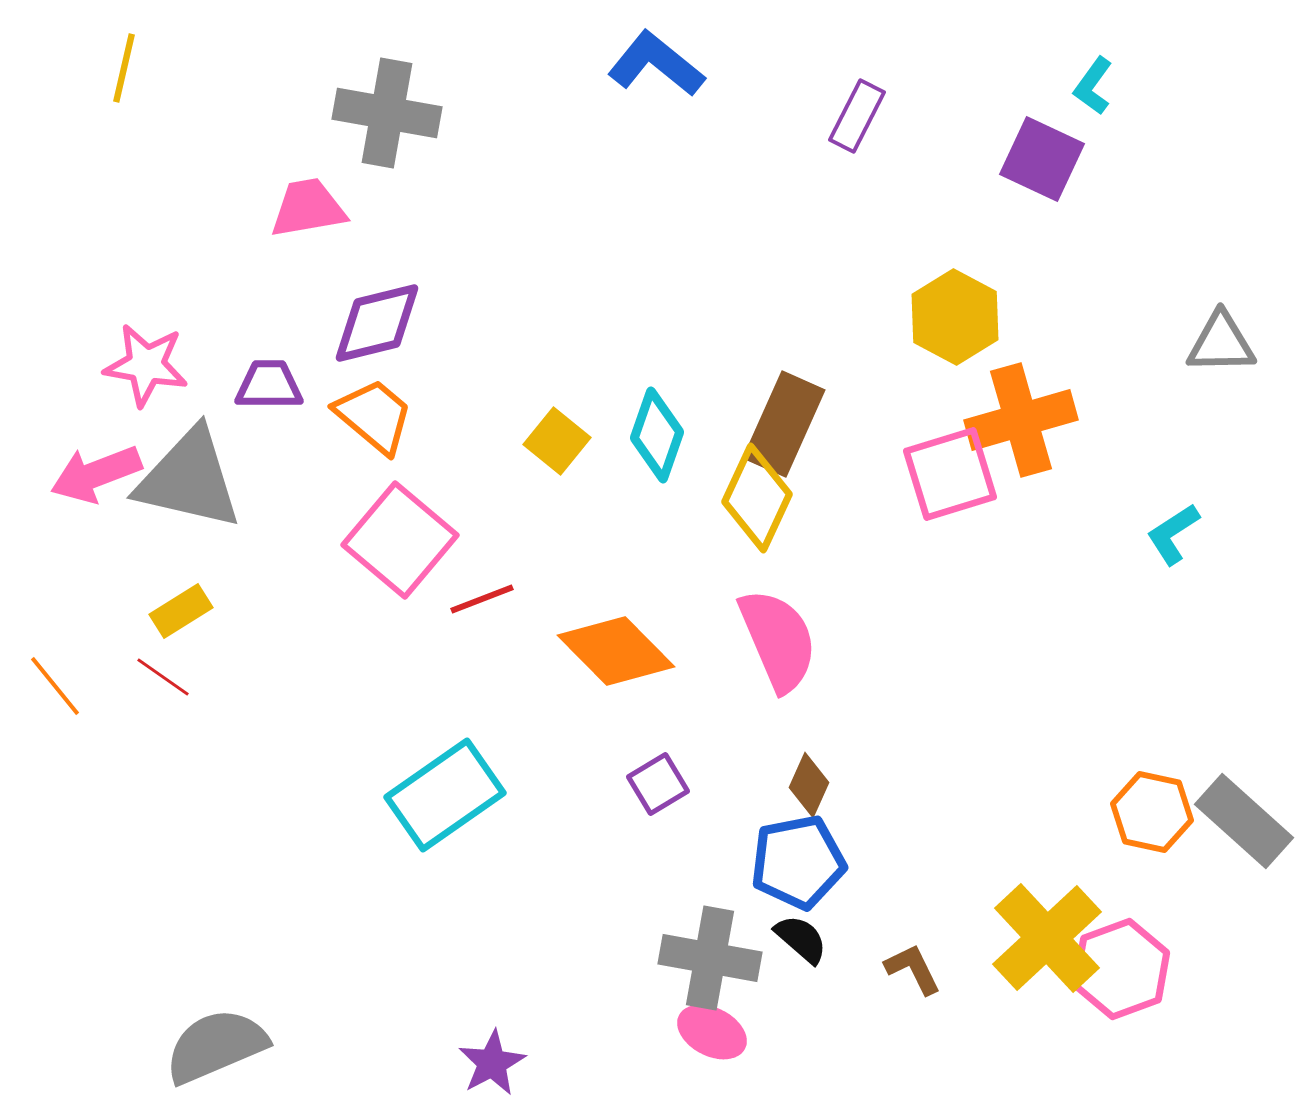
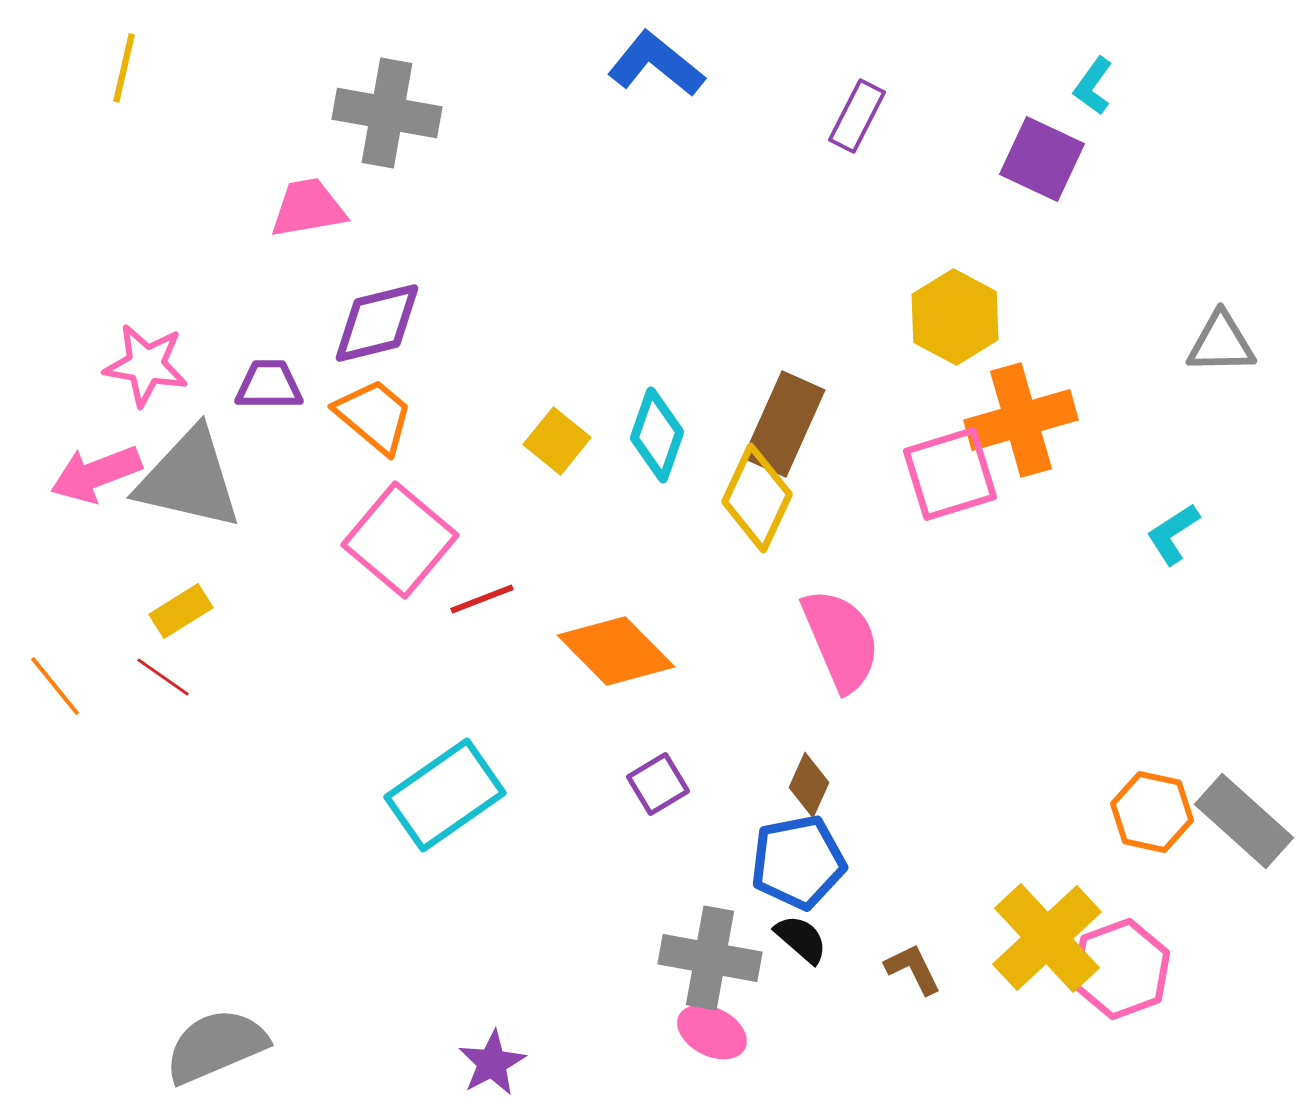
pink semicircle at (778, 640): moved 63 px right
